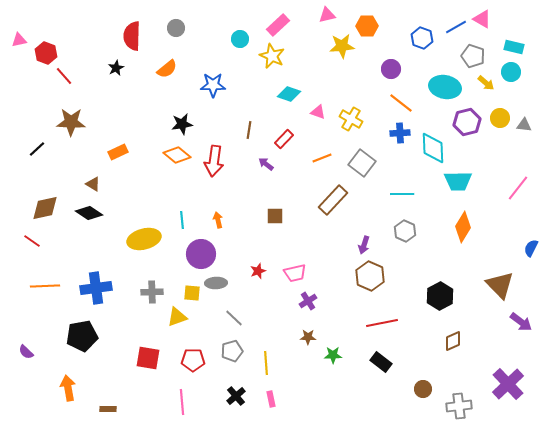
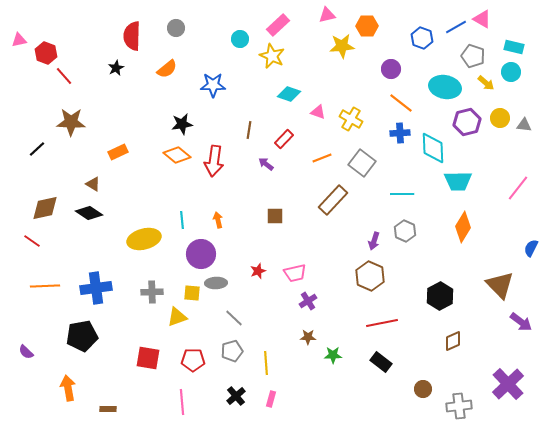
purple arrow at (364, 245): moved 10 px right, 4 px up
pink rectangle at (271, 399): rotated 28 degrees clockwise
